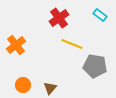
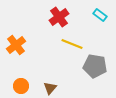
red cross: moved 1 px up
orange circle: moved 2 px left, 1 px down
